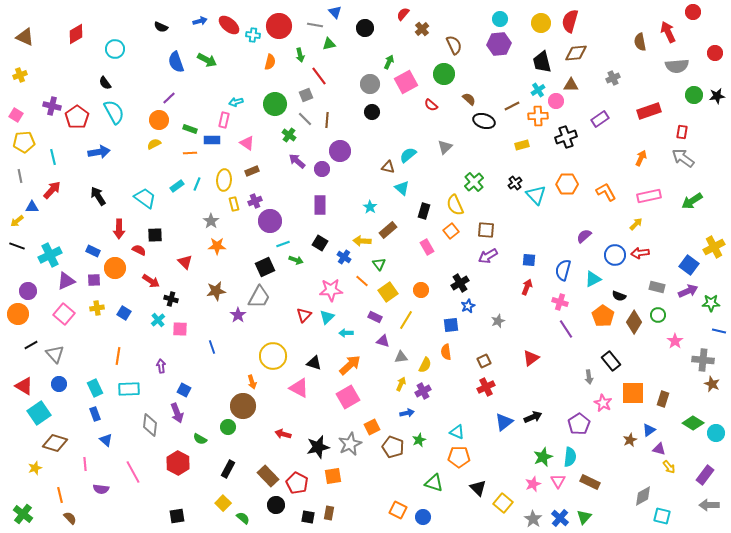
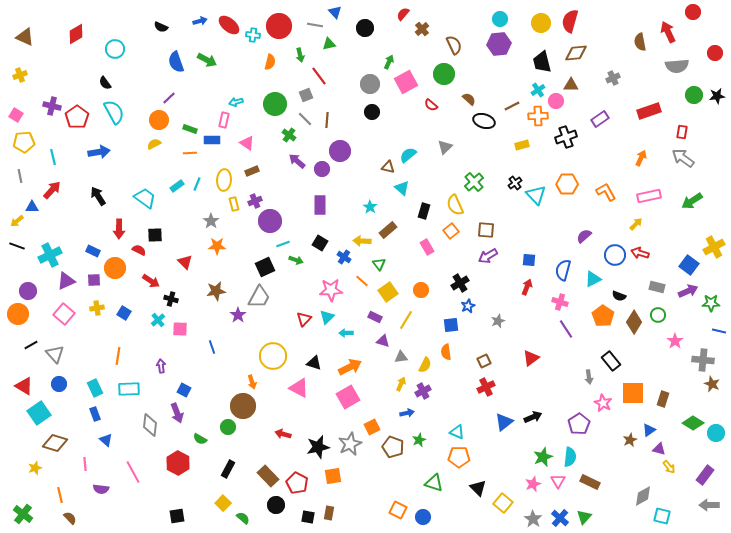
red arrow at (640, 253): rotated 24 degrees clockwise
red triangle at (304, 315): moved 4 px down
orange arrow at (350, 365): moved 2 px down; rotated 15 degrees clockwise
